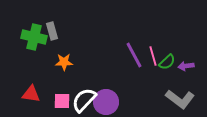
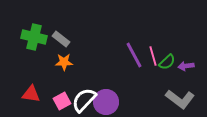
gray rectangle: moved 9 px right, 8 px down; rotated 36 degrees counterclockwise
pink square: rotated 30 degrees counterclockwise
